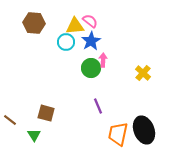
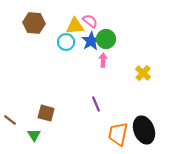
green circle: moved 15 px right, 29 px up
purple line: moved 2 px left, 2 px up
